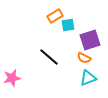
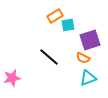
orange semicircle: moved 1 px left
